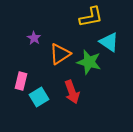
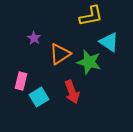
yellow L-shape: moved 1 px up
